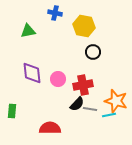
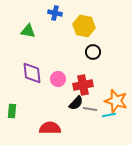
green triangle: rotated 21 degrees clockwise
black semicircle: moved 1 px left, 1 px up
